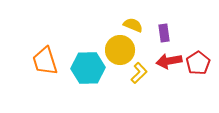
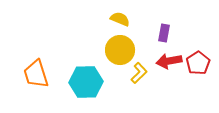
yellow semicircle: moved 13 px left, 6 px up
purple rectangle: rotated 18 degrees clockwise
orange trapezoid: moved 9 px left, 13 px down
cyan hexagon: moved 2 px left, 14 px down
